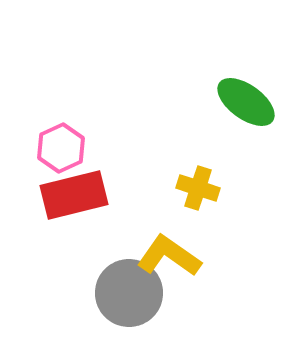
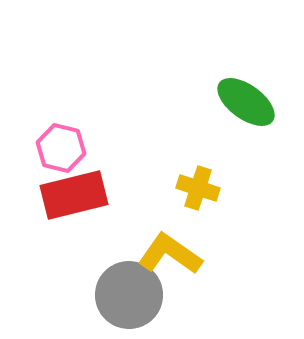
pink hexagon: rotated 21 degrees counterclockwise
yellow L-shape: moved 1 px right, 2 px up
gray circle: moved 2 px down
